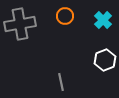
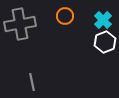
white hexagon: moved 18 px up
gray line: moved 29 px left
